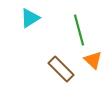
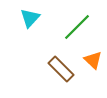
cyan triangle: rotated 15 degrees counterclockwise
green line: moved 2 px left, 3 px up; rotated 60 degrees clockwise
